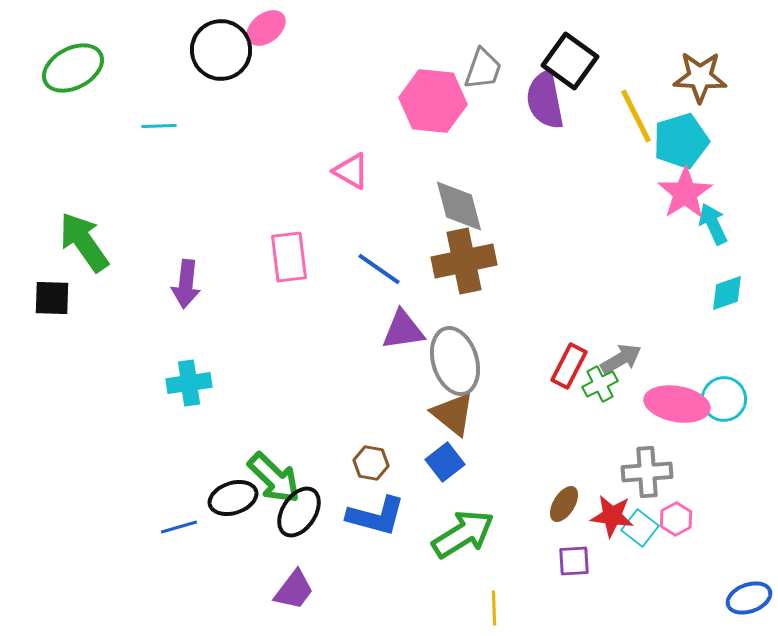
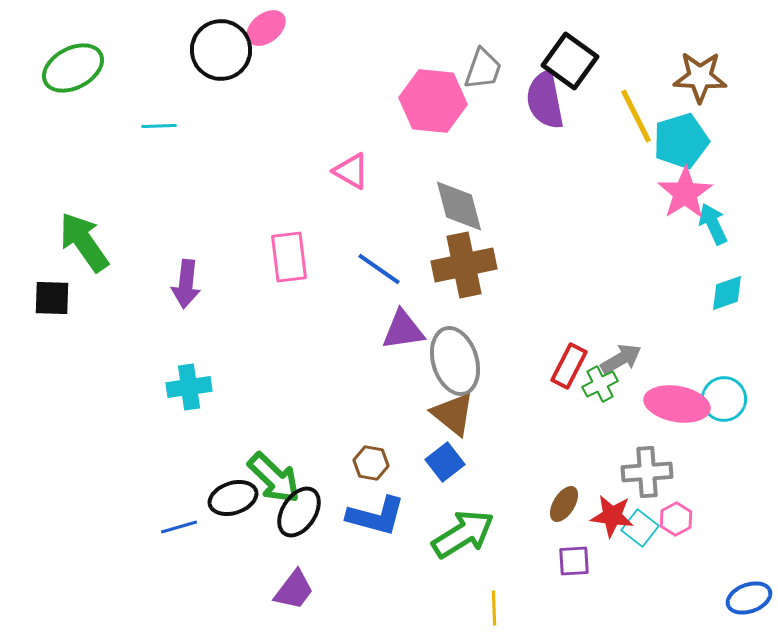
brown cross at (464, 261): moved 4 px down
cyan cross at (189, 383): moved 4 px down
